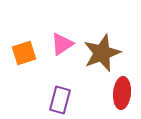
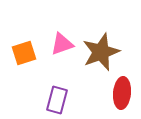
pink triangle: rotated 15 degrees clockwise
brown star: moved 1 px left, 1 px up
purple rectangle: moved 3 px left
